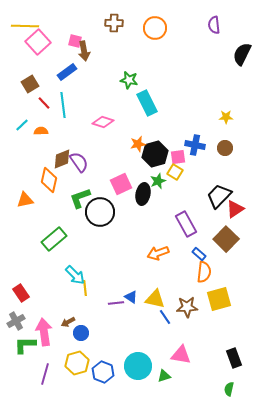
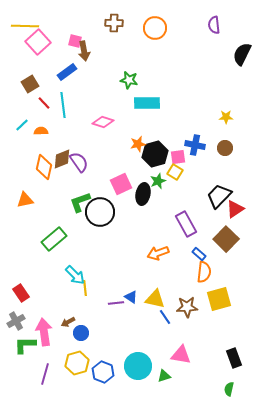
cyan rectangle at (147, 103): rotated 65 degrees counterclockwise
orange diamond at (49, 180): moved 5 px left, 13 px up
green L-shape at (80, 198): moved 4 px down
